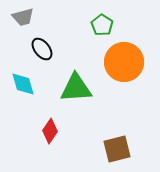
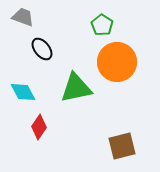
gray trapezoid: rotated 145 degrees counterclockwise
orange circle: moved 7 px left
cyan diamond: moved 8 px down; rotated 12 degrees counterclockwise
green triangle: rotated 8 degrees counterclockwise
red diamond: moved 11 px left, 4 px up
brown square: moved 5 px right, 3 px up
